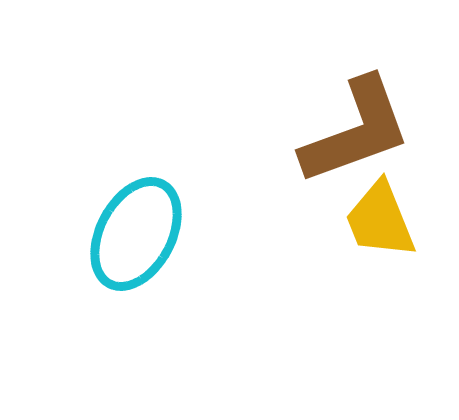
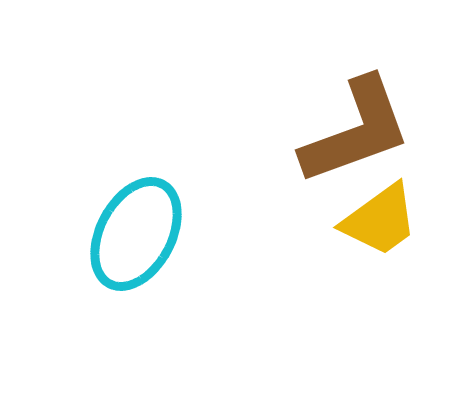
yellow trapezoid: rotated 104 degrees counterclockwise
